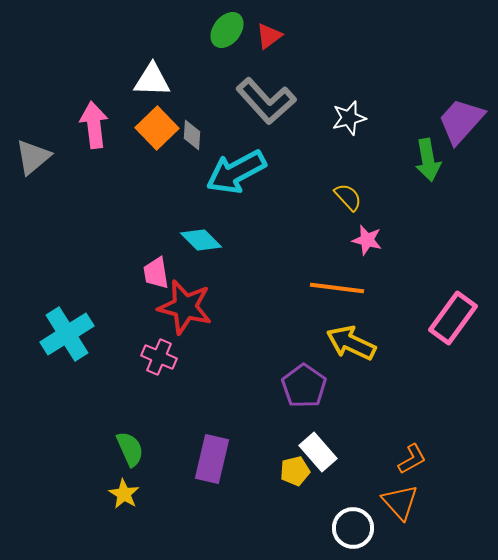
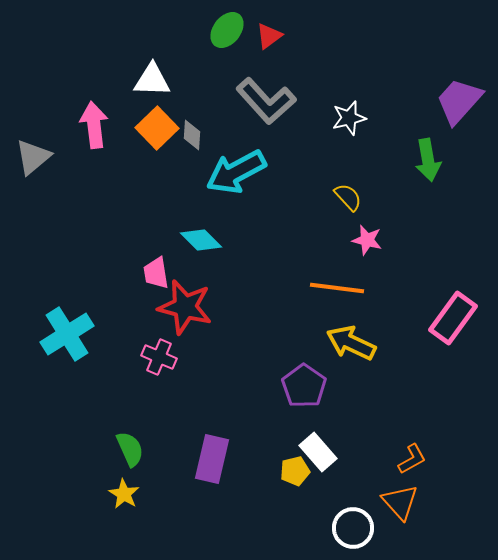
purple trapezoid: moved 2 px left, 20 px up
